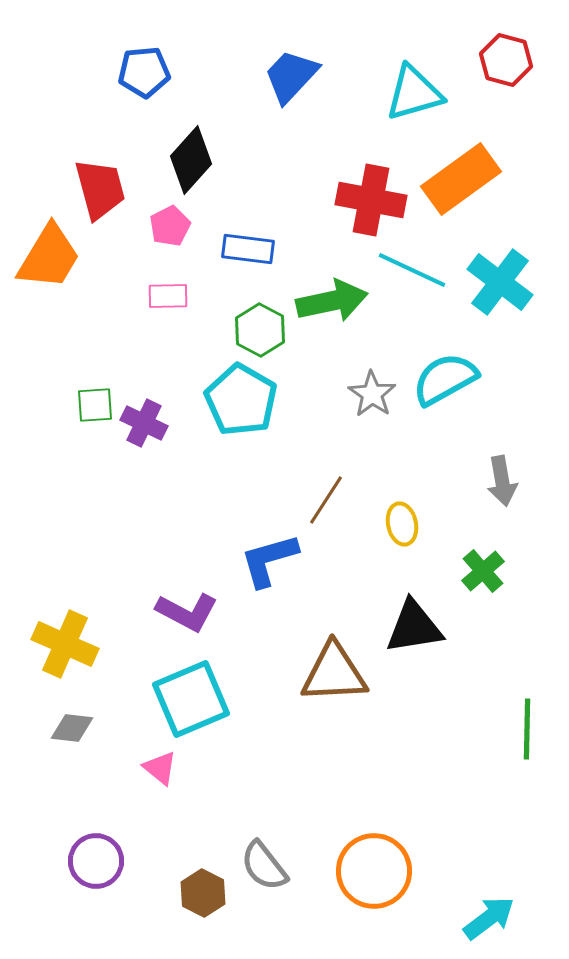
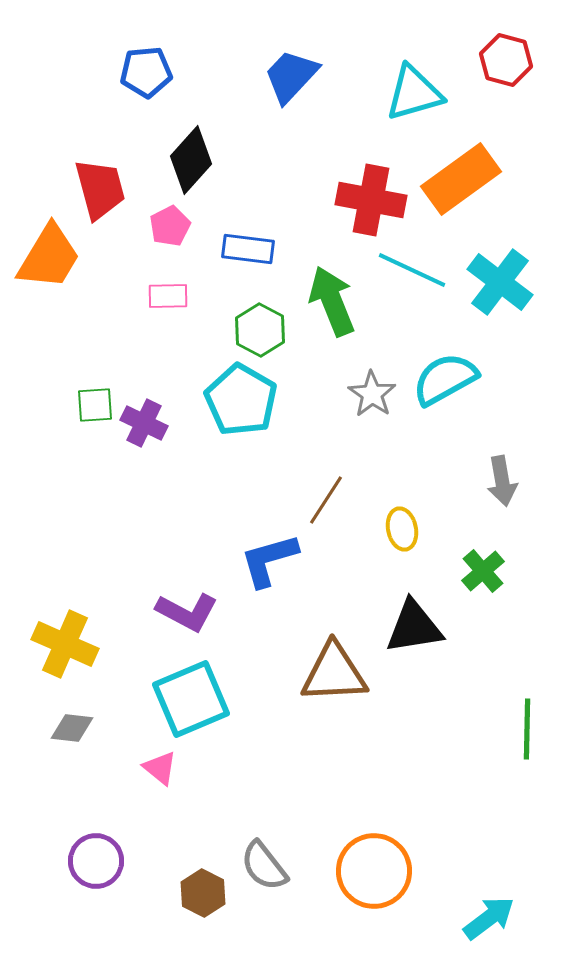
blue pentagon: moved 2 px right
green arrow: rotated 100 degrees counterclockwise
yellow ellipse: moved 5 px down
